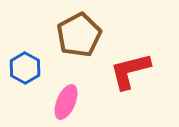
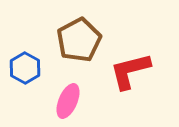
brown pentagon: moved 5 px down
pink ellipse: moved 2 px right, 1 px up
